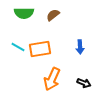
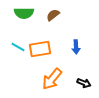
blue arrow: moved 4 px left
orange arrow: rotated 15 degrees clockwise
